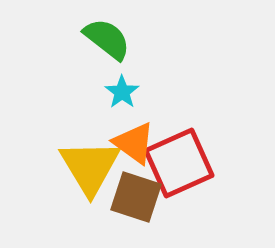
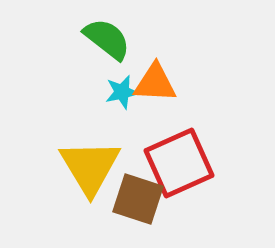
cyan star: rotated 24 degrees clockwise
orange triangle: moved 21 px right, 60 px up; rotated 33 degrees counterclockwise
brown square: moved 2 px right, 2 px down
